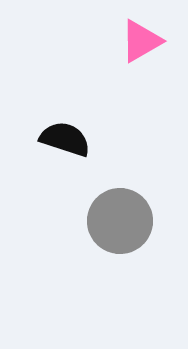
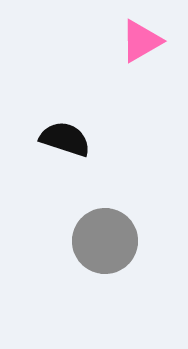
gray circle: moved 15 px left, 20 px down
